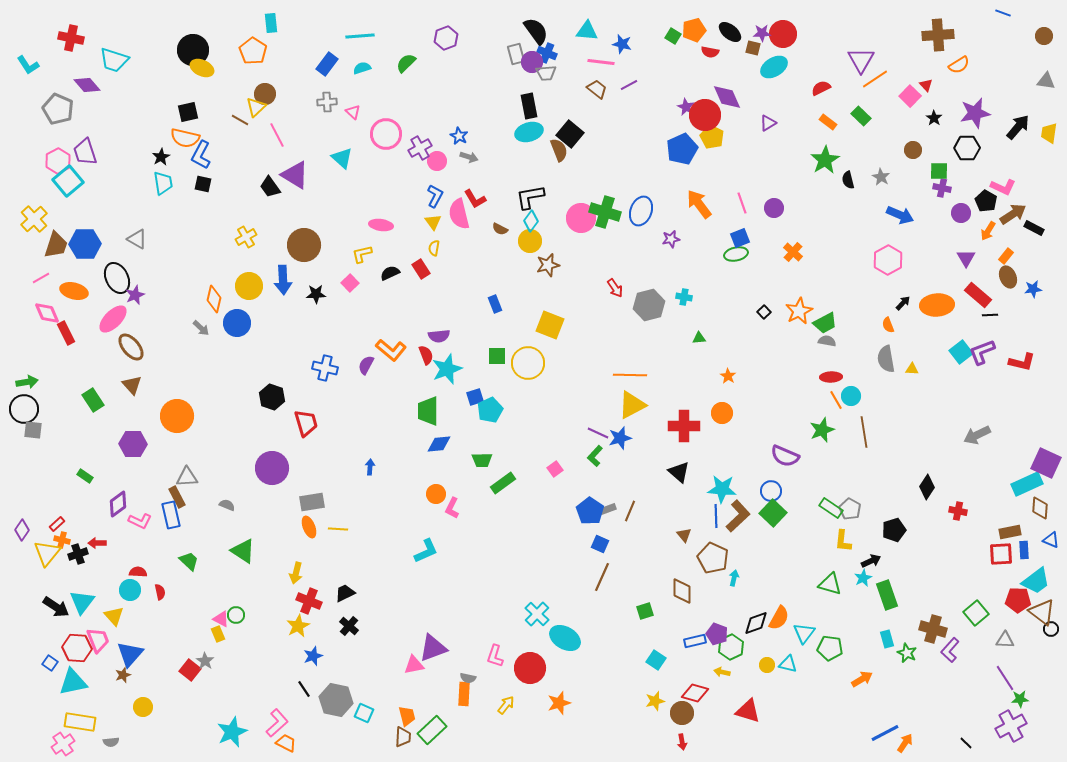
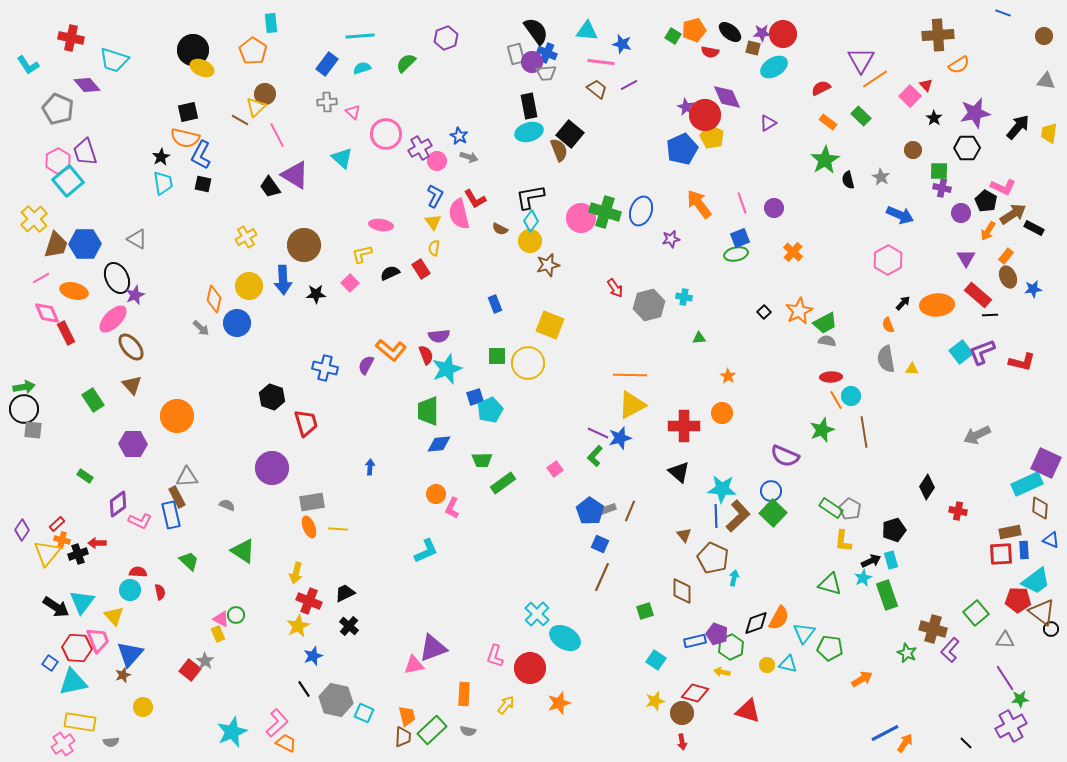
green arrow at (27, 382): moved 3 px left, 5 px down
cyan rectangle at (887, 639): moved 4 px right, 79 px up
gray semicircle at (468, 678): moved 53 px down
